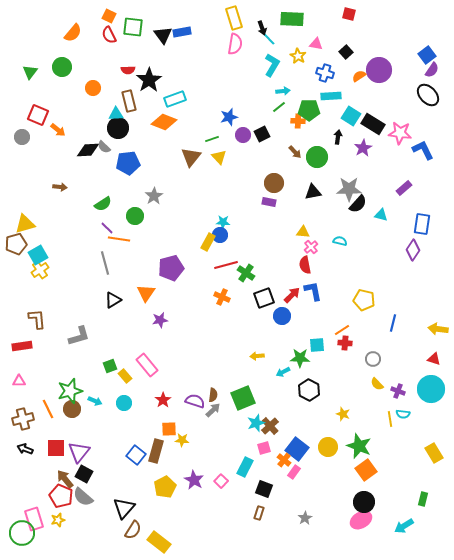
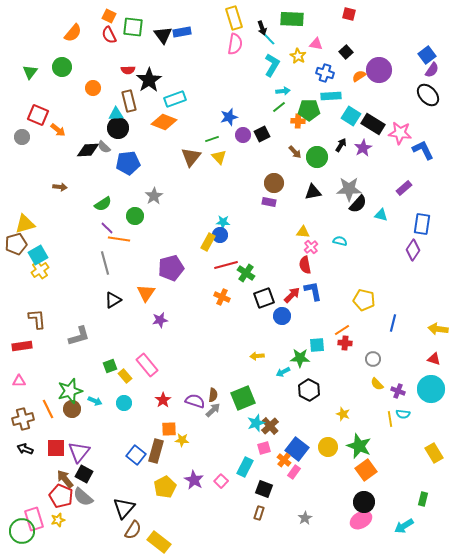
black arrow at (338, 137): moved 3 px right, 8 px down; rotated 24 degrees clockwise
green circle at (22, 533): moved 2 px up
